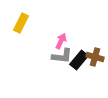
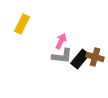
yellow rectangle: moved 1 px right, 1 px down
black rectangle: moved 1 px right, 1 px up
